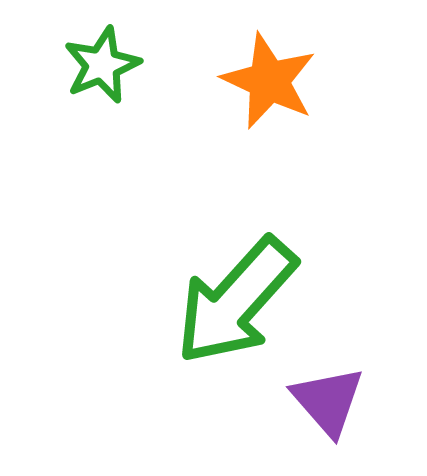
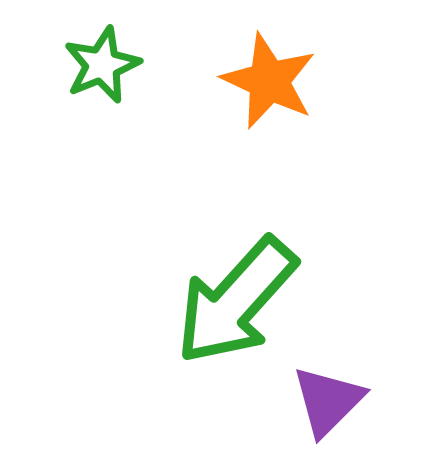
purple triangle: rotated 26 degrees clockwise
